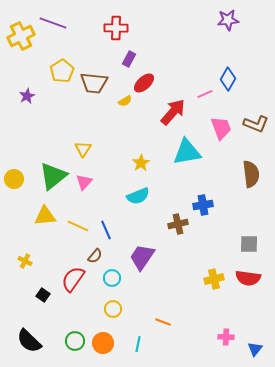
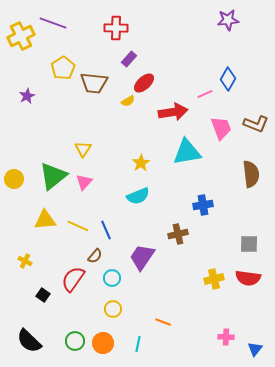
purple rectangle at (129, 59): rotated 14 degrees clockwise
yellow pentagon at (62, 71): moved 1 px right, 3 px up
yellow semicircle at (125, 101): moved 3 px right
red arrow at (173, 112): rotated 40 degrees clockwise
yellow triangle at (45, 216): moved 4 px down
brown cross at (178, 224): moved 10 px down
